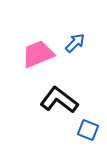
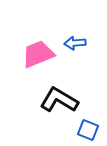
blue arrow: rotated 140 degrees counterclockwise
black L-shape: rotated 6 degrees counterclockwise
